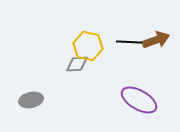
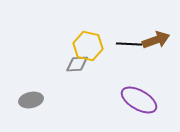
black line: moved 2 px down
